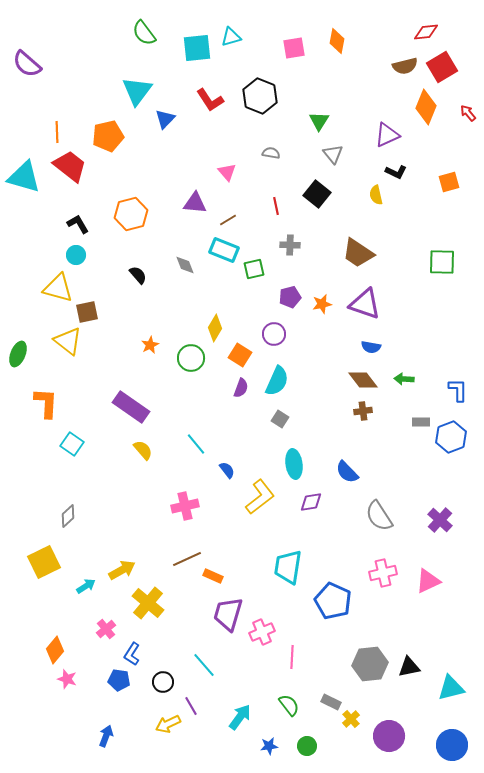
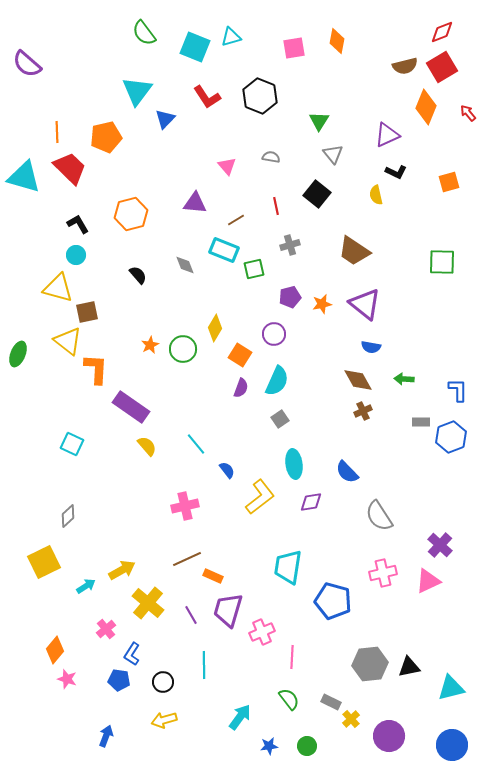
red diamond at (426, 32): moved 16 px right; rotated 15 degrees counterclockwise
cyan square at (197, 48): moved 2 px left, 1 px up; rotated 28 degrees clockwise
red L-shape at (210, 100): moved 3 px left, 3 px up
orange pentagon at (108, 136): moved 2 px left, 1 px down
gray semicircle at (271, 153): moved 4 px down
red trapezoid at (70, 166): moved 2 px down; rotated 6 degrees clockwise
pink triangle at (227, 172): moved 6 px up
brown line at (228, 220): moved 8 px right
gray cross at (290, 245): rotated 18 degrees counterclockwise
brown trapezoid at (358, 253): moved 4 px left, 2 px up
purple triangle at (365, 304): rotated 20 degrees clockwise
green circle at (191, 358): moved 8 px left, 9 px up
brown diamond at (363, 380): moved 5 px left; rotated 8 degrees clockwise
orange L-shape at (46, 403): moved 50 px right, 34 px up
brown cross at (363, 411): rotated 18 degrees counterclockwise
gray square at (280, 419): rotated 24 degrees clockwise
cyan square at (72, 444): rotated 10 degrees counterclockwise
yellow semicircle at (143, 450): moved 4 px right, 4 px up
purple cross at (440, 520): moved 25 px down
blue pentagon at (333, 601): rotated 9 degrees counterclockwise
purple trapezoid at (228, 614): moved 4 px up
cyan line at (204, 665): rotated 40 degrees clockwise
green semicircle at (289, 705): moved 6 px up
purple line at (191, 706): moved 91 px up
yellow arrow at (168, 724): moved 4 px left, 4 px up; rotated 10 degrees clockwise
